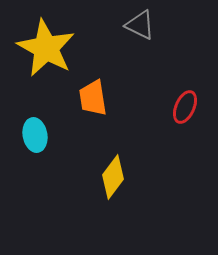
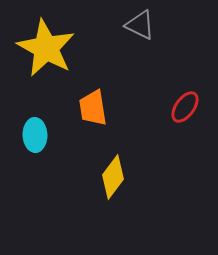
orange trapezoid: moved 10 px down
red ellipse: rotated 12 degrees clockwise
cyan ellipse: rotated 8 degrees clockwise
